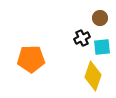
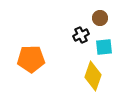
black cross: moved 1 px left, 3 px up
cyan square: moved 2 px right
